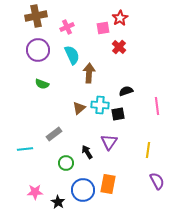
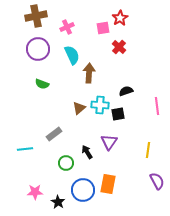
purple circle: moved 1 px up
